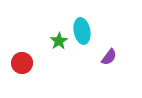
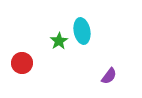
purple semicircle: moved 19 px down
